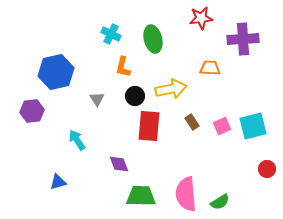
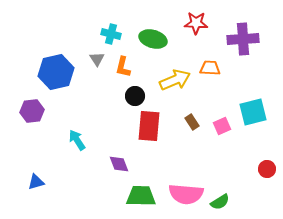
red star: moved 5 px left, 5 px down; rotated 10 degrees clockwise
cyan cross: rotated 12 degrees counterclockwise
green ellipse: rotated 60 degrees counterclockwise
yellow arrow: moved 4 px right, 9 px up; rotated 12 degrees counterclockwise
gray triangle: moved 40 px up
cyan square: moved 14 px up
blue triangle: moved 22 px left
pink semicircle: rotated 80 degrees counterclockwise
